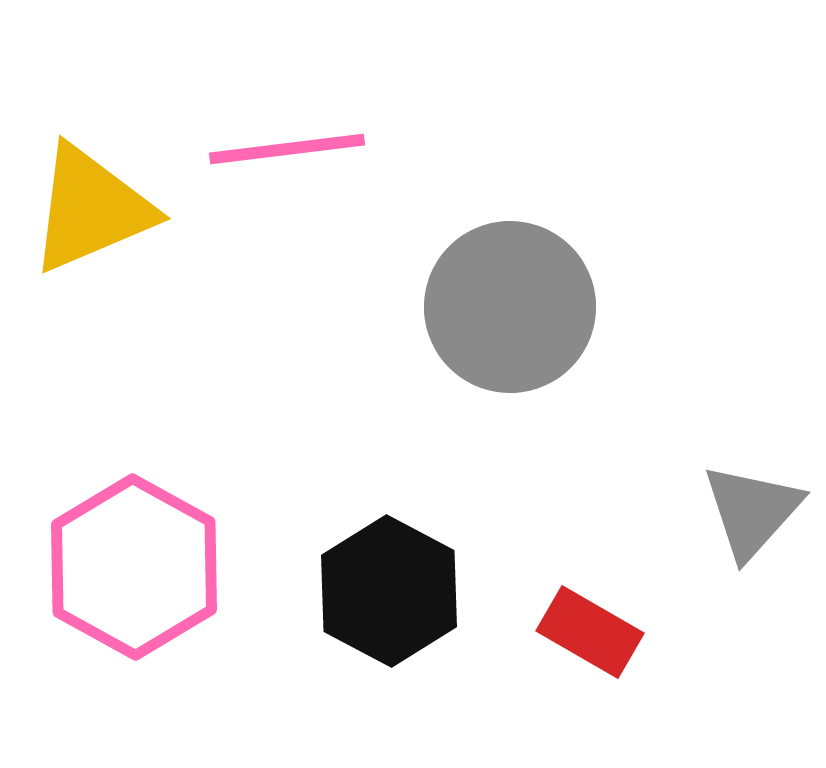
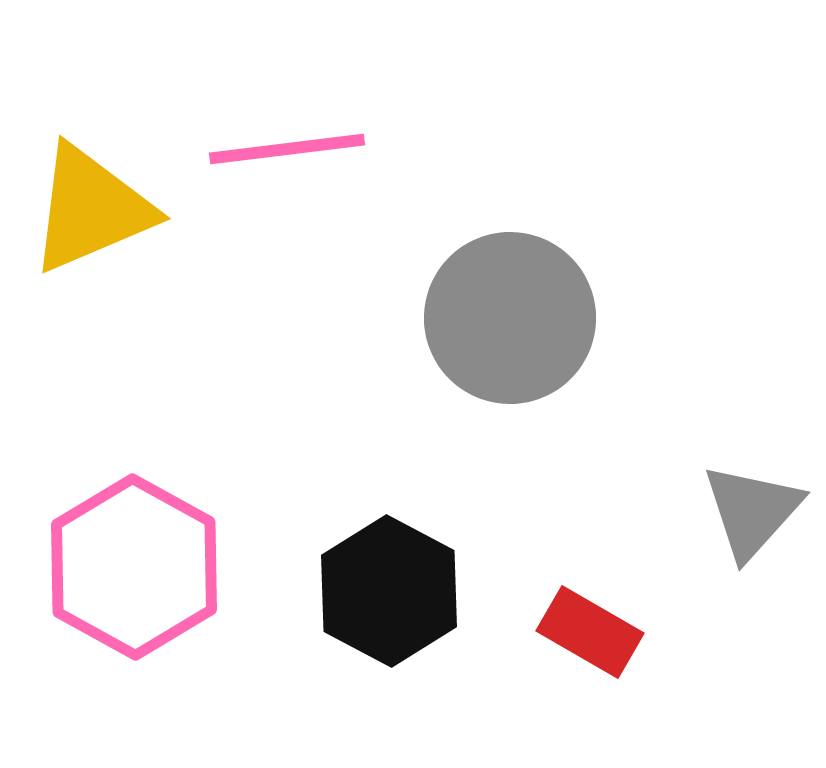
gray circle: moved 11 px down
